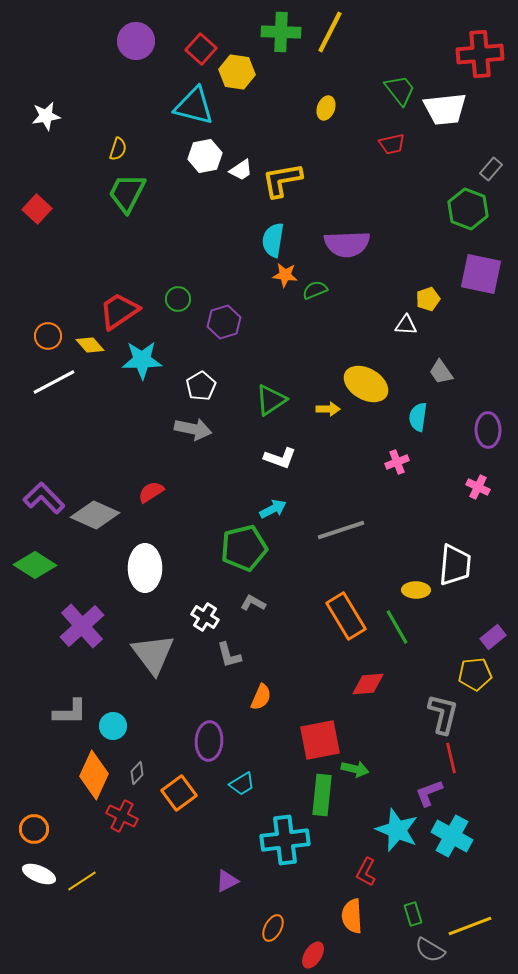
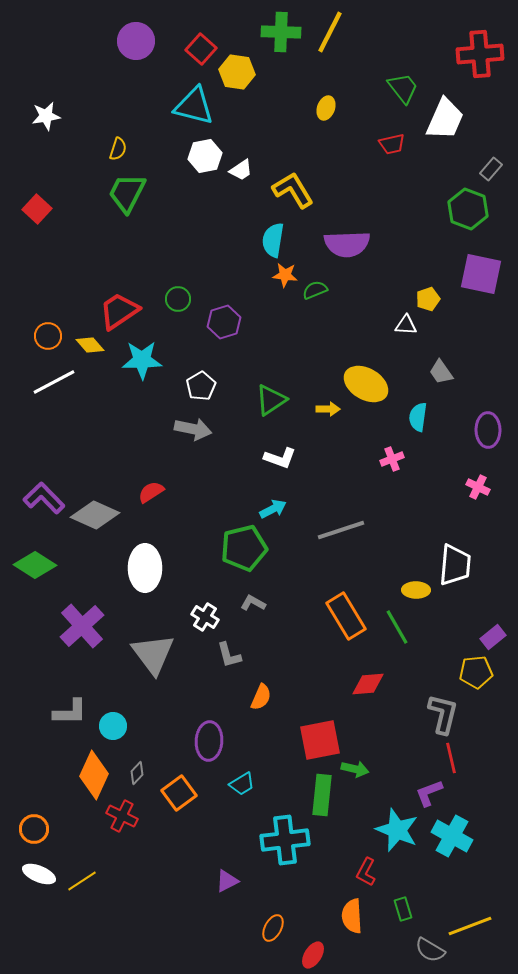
green trapezoid at (400, 90): moved 3 px right, 2 px up
white trapezoid at (445, 109): moved 10 px down; rotated 60 degrees counterclockwise
yellow L-shape at (282, 180): moved 11 px right, 10 px down; rotated 69 degrees clockwise
pink cross at (397, 462): moved 5 px left, 3 px up
yellow pentagon at (475, 674): moved 1 px right, 2 px up
green rectangle at (413, 914): moved 10 px left, 5 px up
